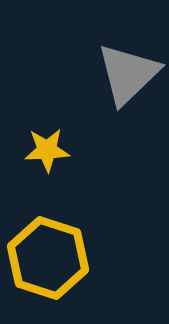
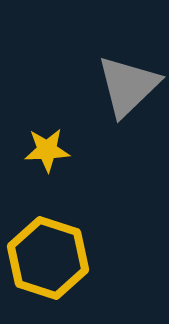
gray triangle: moved 12 px down
